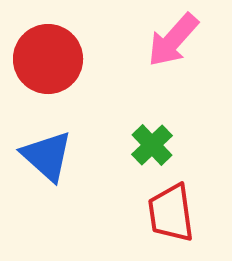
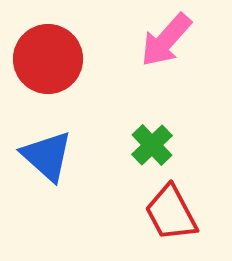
pink arrow: moved 7 px left
red trapezoid: rotated 20 degrees counterclockwise
